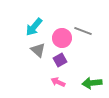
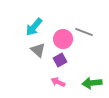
gray line: moved 1 px right, 1 px down
pink circle: moved 1 px right, 1 px down
